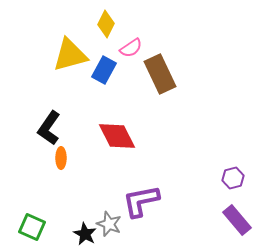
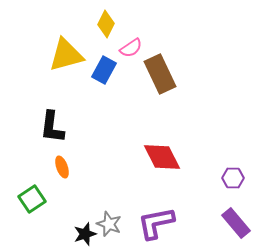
yellow triangle: moved 4 px left
black L-shape: moved 3 px right, 1 px up; rotated 28 degrees counterclockwise
red diamond: moved 45 px right, 21 px down
orange ellipse: moved 1 px right, 9 px down; rotated 20 degrees counterclockwise
purple hexagon: rotated 15 degrees clockwise
purple L-shape: moved 15 px right, 22 px down
purple rectangle: moved 1 px left, 3 px down
green square: moved 28 px up; rotated 32 degrees clockwise
black star: rotated 25 degrees clockwise
